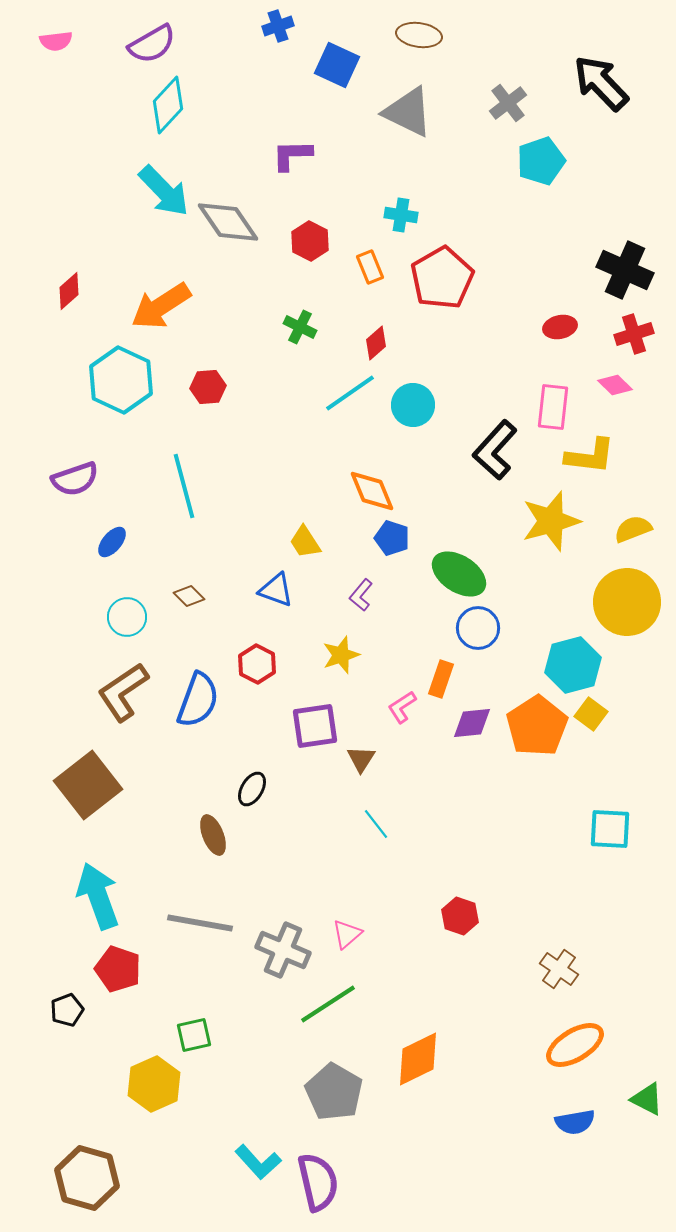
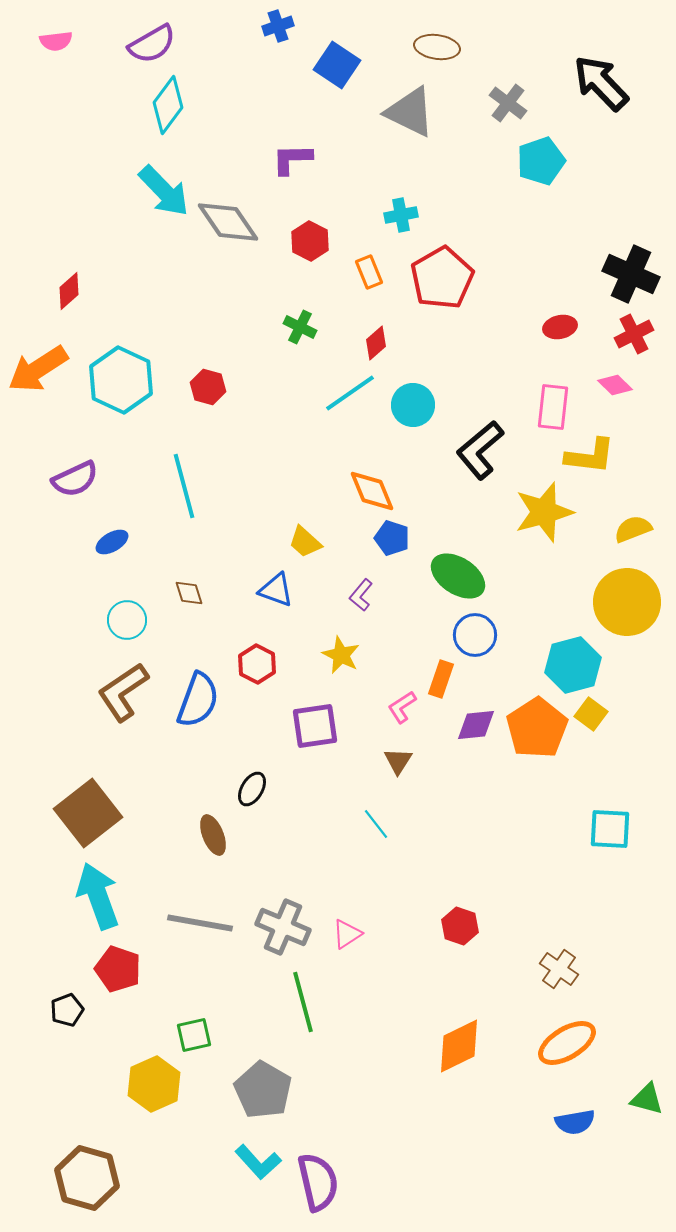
brown ellipse at (419, 35): moved 18 px right, 12 px down
blue square at (337, 65): rotated 9 degrees clockwise
gray cross at (508, 103): rotated 15 degrees counterclockwise
cyan diamond at (168, 105): rotated 6 degrees counterclockwise
gray triangle at (408, 112): moved 2 px right
purple L-shape at (292, 155): moved 4 px down
cyan cross at (401, 215): rotated 20 degrees counterclockwise
orange rectangle at (370, 267): moved 1 px left, 5 px down
black cross at (625, 270): moved 6 px right, 4 px down
orange arrow at (161, 306): moved 123 px left, 63 px down
red cross at (634, 334): rotated 9 degrees counterclockwise
red hexagon at (208, 387): rotated 20 degrees clockwise
black L-shape at (495, 450): moved 15 px left; rotated 8 degrees clockwise
purple semicircle at (75, 479): rotated 6 degrees counterclockwise
yellow star at (551, 521): moved 7 px left, 9 px up
blue ellipse at (112, 542): rotated 20 degrees clockwise
yellow trapezoid at (305, 542): rotated 15 degrees counterclockwise
green ellipse at (459, 574): moved 1 px left, 2 px down
brown diamond at (189, 596): moved 3 px up; rotated 28 degrees clockwise
cyan circle at (127, 617): moved 3 px down
blue circle at (478, 628): moved 3 px left, 7 px down
yellow star at (341, 655): rotated 27 degrees counterclockwise
purple diamond at (472, 723): moved 4 px right, 2 px down
orange pentagon at (537, 726): moved 2 px down
brown triangle at (361, 759): moved 37 px right, 2 px down
brown square at (88, 785): moved 28 px down
red hexagon at (460, 916): moved 10 px down
pink triangle at (347, 934): rotated 8 degrees clockwise
gray cross at (283, 950): moved 23 px up
green line at (328, 1004): moved 25 px left, 2 px up; rotated 72 degrees counterclockwise
orange ellipse at (575, 1045): moved 8 px left, 2 px up
orange diamond at (418, 1059): moved 41 px right, 13 px up
gray pentagon at (334, 1092): moved 71 px left, 2 px up
green triangle at (647, 1099): rotated 12 degrees counterclockwise
